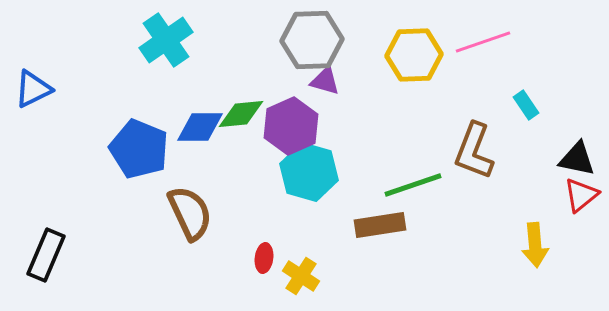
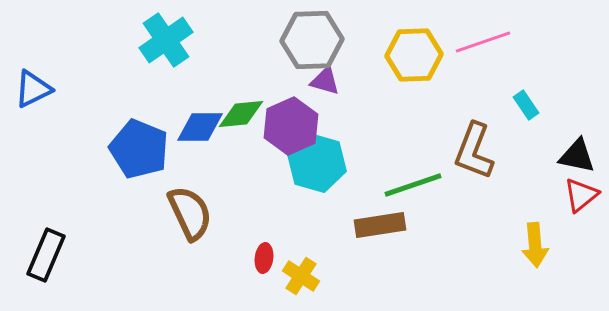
black triangle: moved 3 px up
cyan hexagon: moved 8 px right, 9 px up
